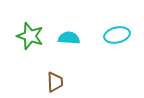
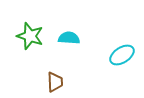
cyan ellipse: moved 5 px right, 20 px down; rotated 20 degrees counterclockwise
